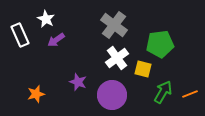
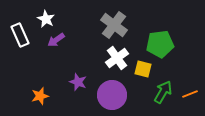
orange star: moved 4 px right, 2 px down
